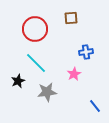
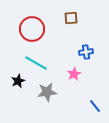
red circle: moved 3 px left
cyan line: rotated 15 degrees counterclockwise
